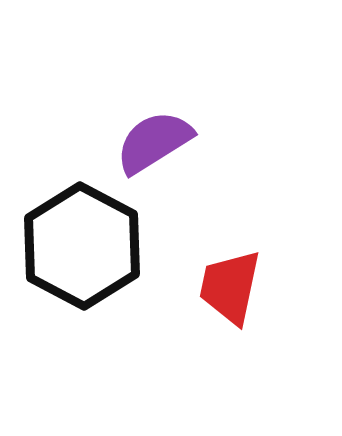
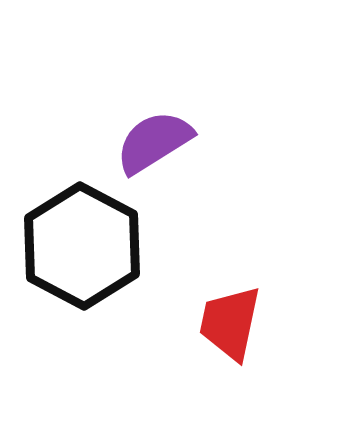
red trapezoid: moved 36 px down
